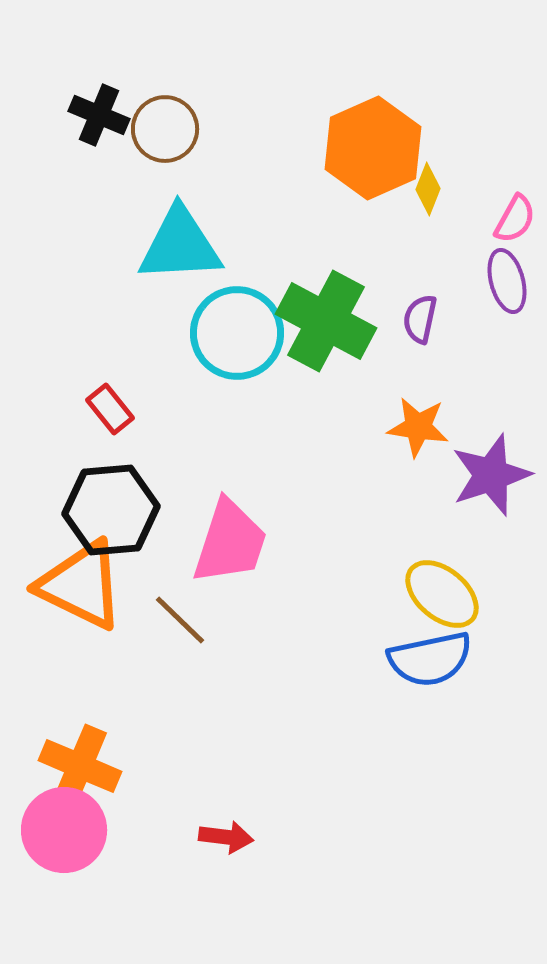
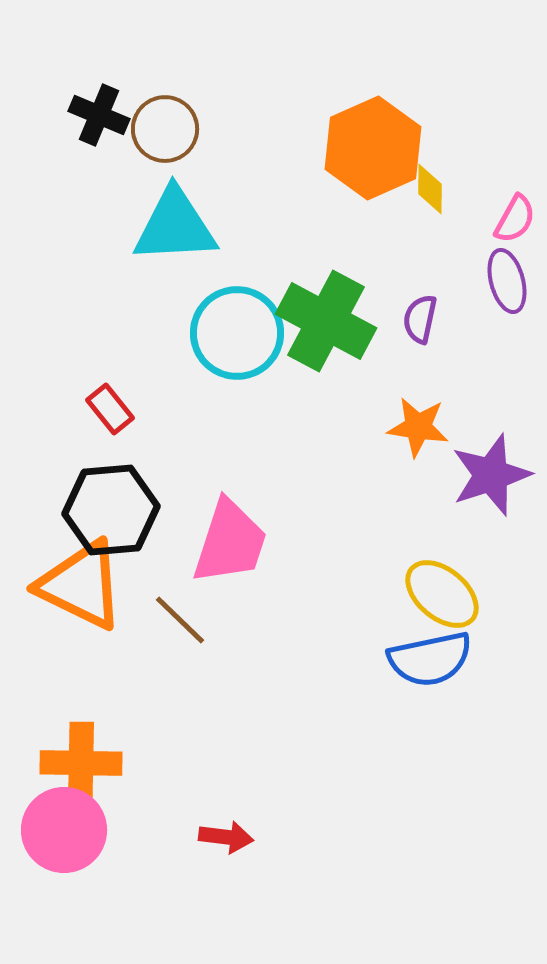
yellow diamond: moved 2 px right; rotated 21 degrees counterclockwise
cyan triangle: moved 5 px left, 19 px up
orange cross: moved 1 px right, 3 px up; rotated 22 degrees counterclockwise
